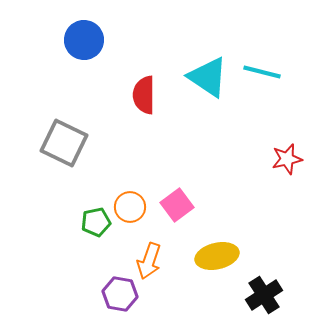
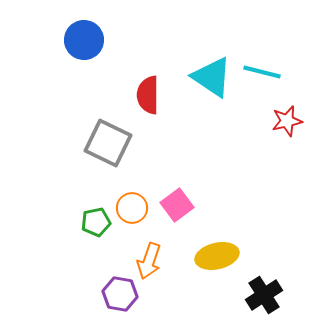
cyan triangle: moved 4 px right
red semicircle: moved 4 px right
gray square: moved 44 px right
red star: moved 38 px up
orange circle: moved 2 px right, 1 px down
